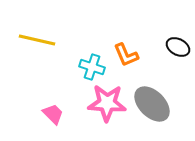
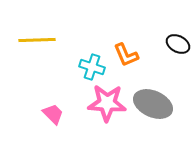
yellow line: rotated 15 degrees counterclockwise
black ellipse: moved 3 px up
gray ellipse: moved 1 px right; rotated 21 degrees counterclockwise
